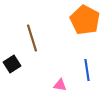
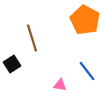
blue line: moved 1 px down; rotated 30 degrees counterclockwise
